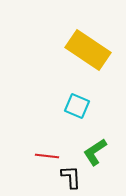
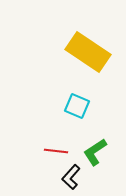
yellow rectangle: moved 2 px down
red line: moved 9 px right, 5 px up
black L-shape: rotated 135 degrees counterclockwise
